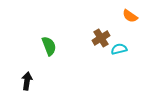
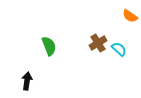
brown cross: moved 3 px left, 5 px down
cyan semicircle: rotated 56 degrees clockwise
